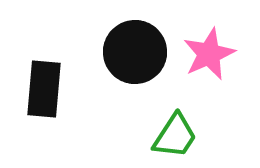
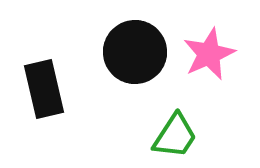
black rectangle: rotated 18 degrees counterclockwise
